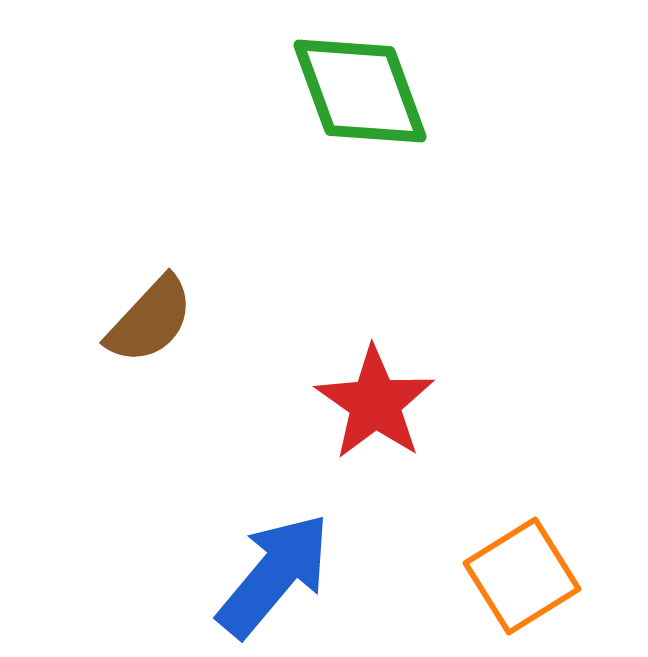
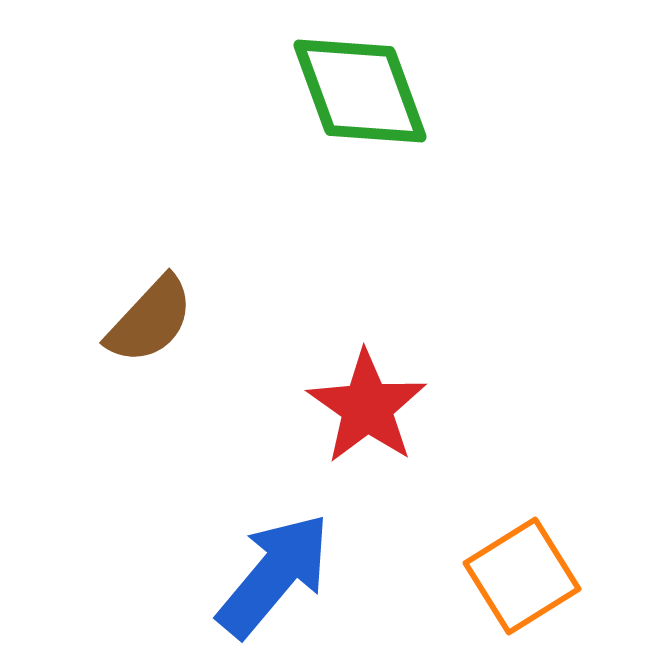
red star: moved 8 px left, 4 px down
